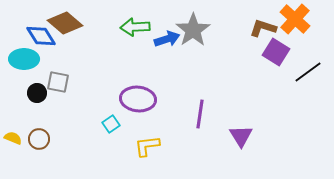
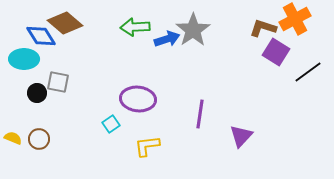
orange cross: rotated 20 degrees clockwise
purple triangle: rotated 15 degrees clockwise
